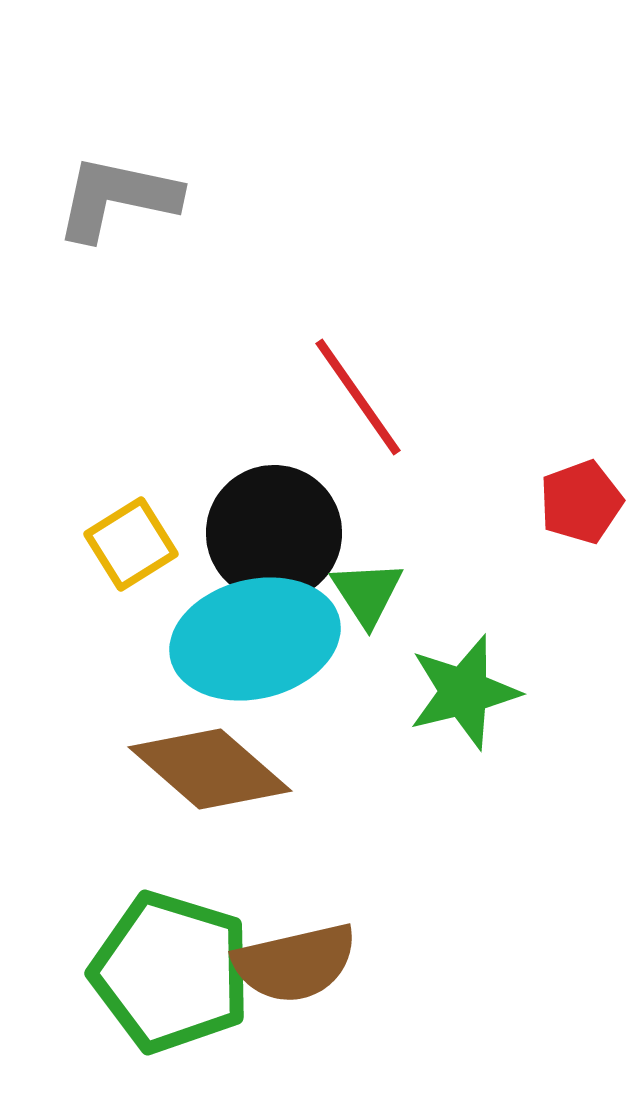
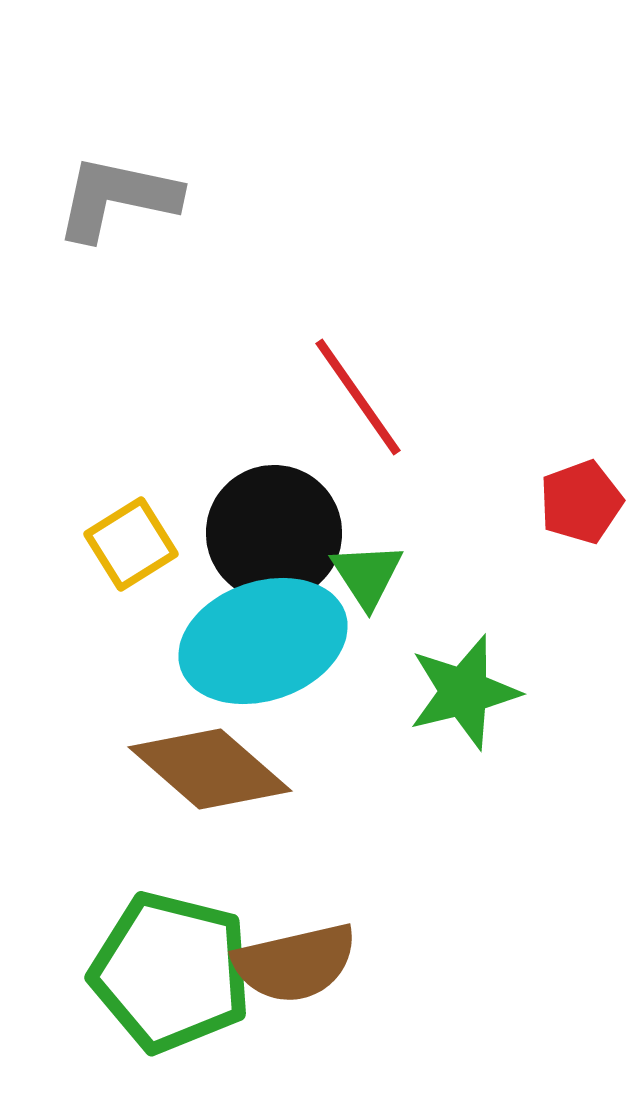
green triangle: moved 18 px up
cyan ellipse: moved 8 px right, 2 px down; rotated 5 degrees counterclockwise
green pentagon: rotated 3 degrees counterclockwise
